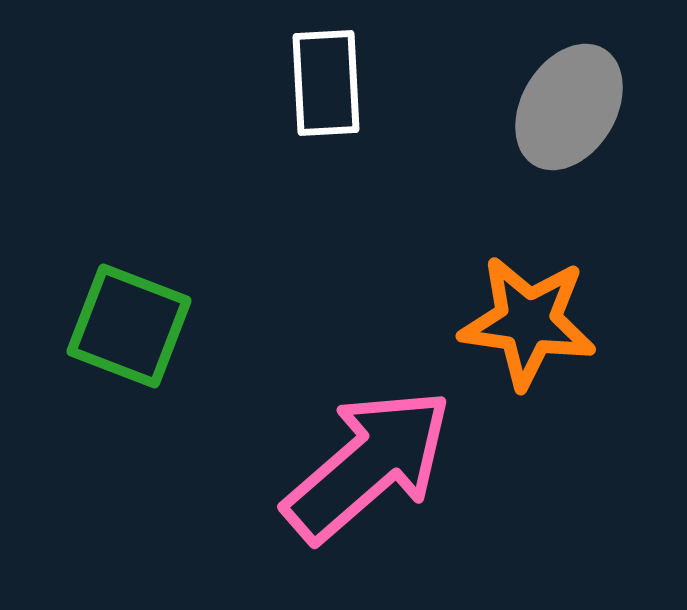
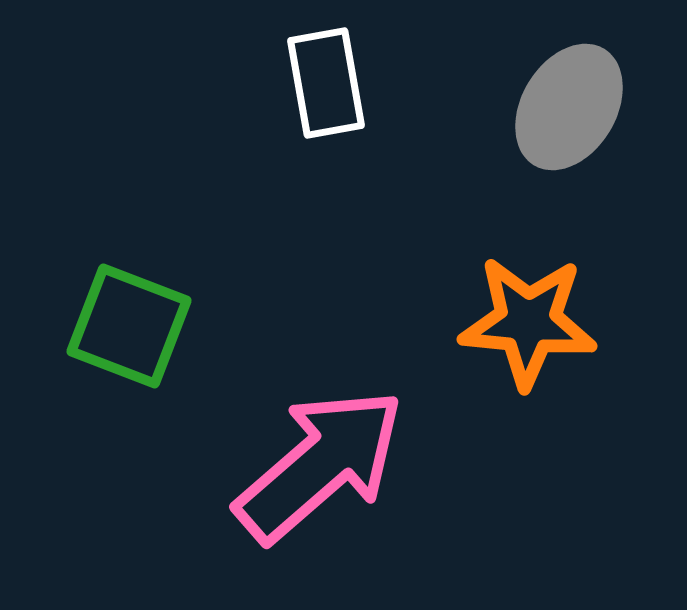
white rectangle: rotated 7 degrees counterclockwise
orange star: rotated 3 degrees counterclockwise
pink arrow: moved 48 px left
